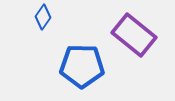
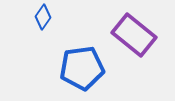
blue pentagon: moved 2 px down; rotated 9 degrees counterclockwise
